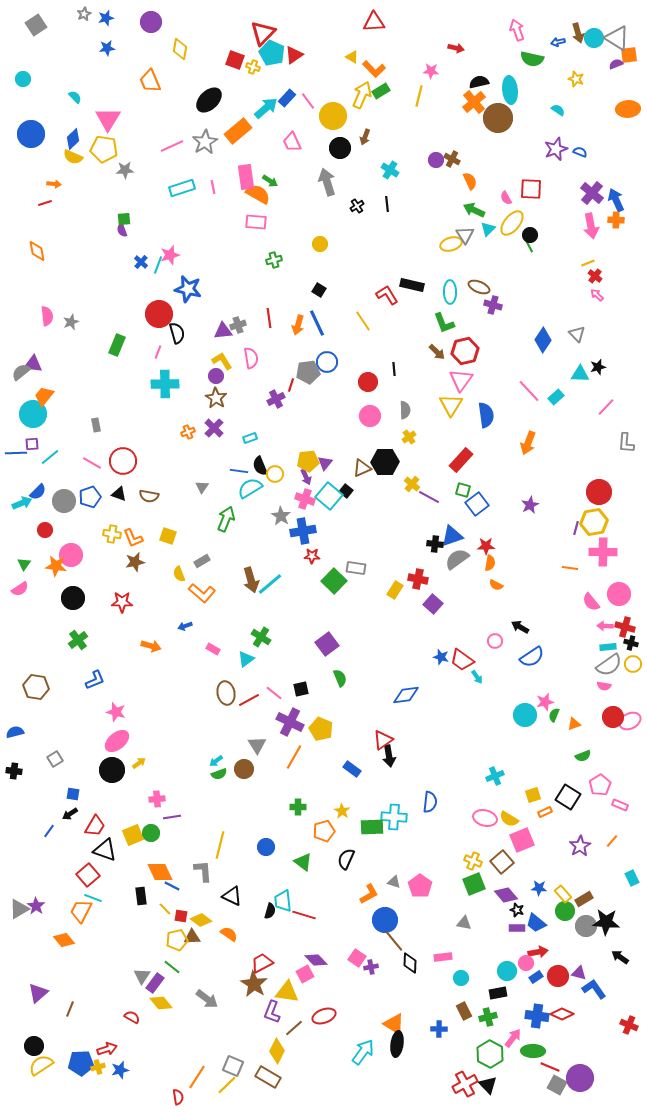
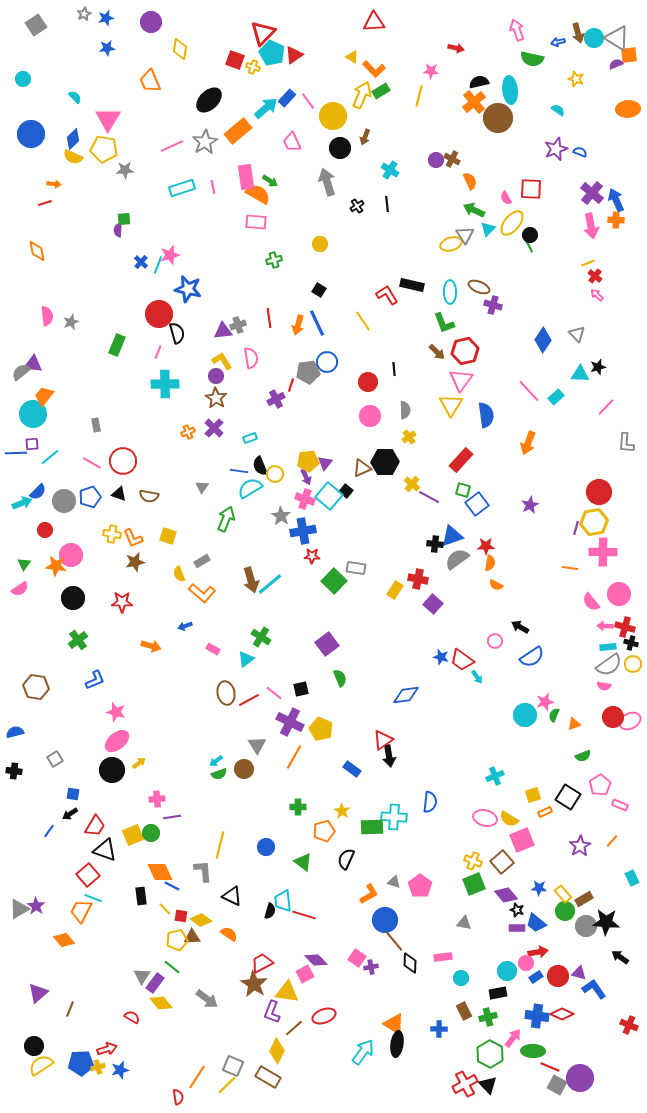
purple semicircle at (122, 230): moved 4 px left; rotated 24 degrees clockwise
